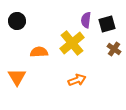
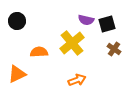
purple semicircle: rotated 84 degrees counterclockwise
orange triangle: moved 3 px up; rotated 36 degrees clockwise
